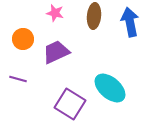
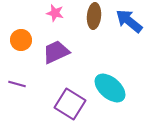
blue arrow: moved 1 px left, 1 px up; rotated 40 degrees counterclockwise
orange circle: moved 2 px left, 1 px down
purple line: moved 1 px left, 5 px down
